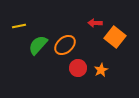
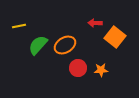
orange ellipse: rotated 10 degrees clockwise
orange star: rotated 24 degrees clockwise
